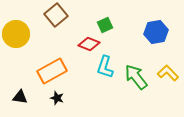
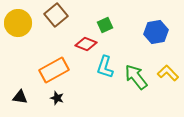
yellow circle: moved 2 px right, 11 px up
red diamond: moved 3 px left
orange rectangle: moved 2 px right, 1 px up
